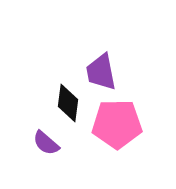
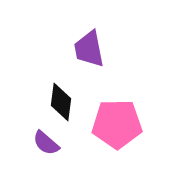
purple trapezoid: moved 12 px left, 23 px up
black diamond: moved 7 px left, 1 px up
